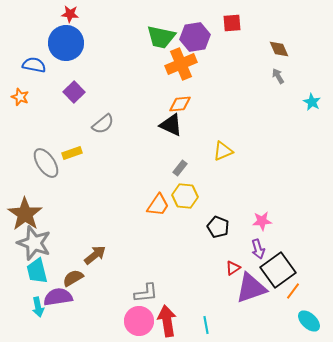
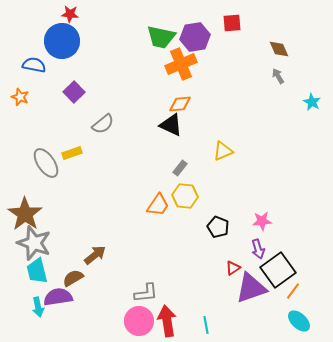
blue circle: moved 4 px left, 2 px up
cyan ellipse: moved 10 px left
